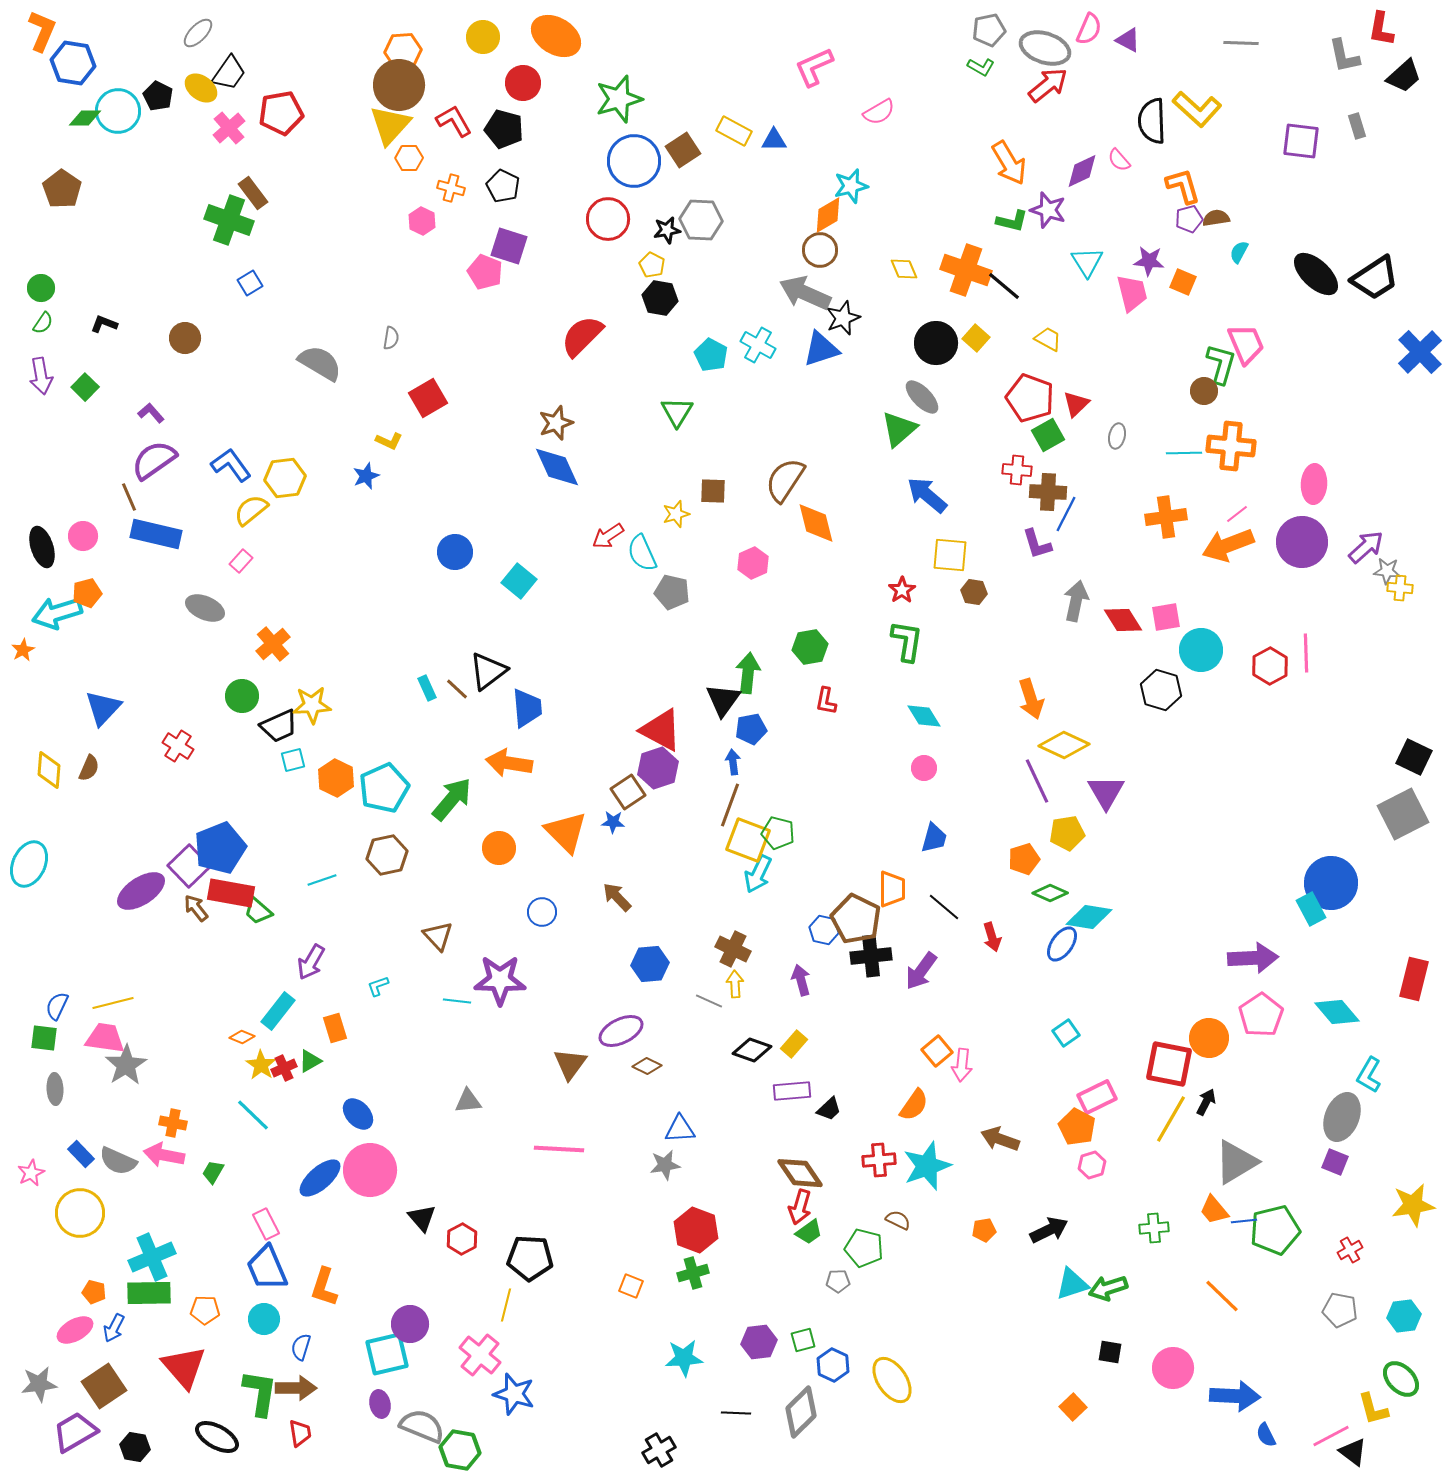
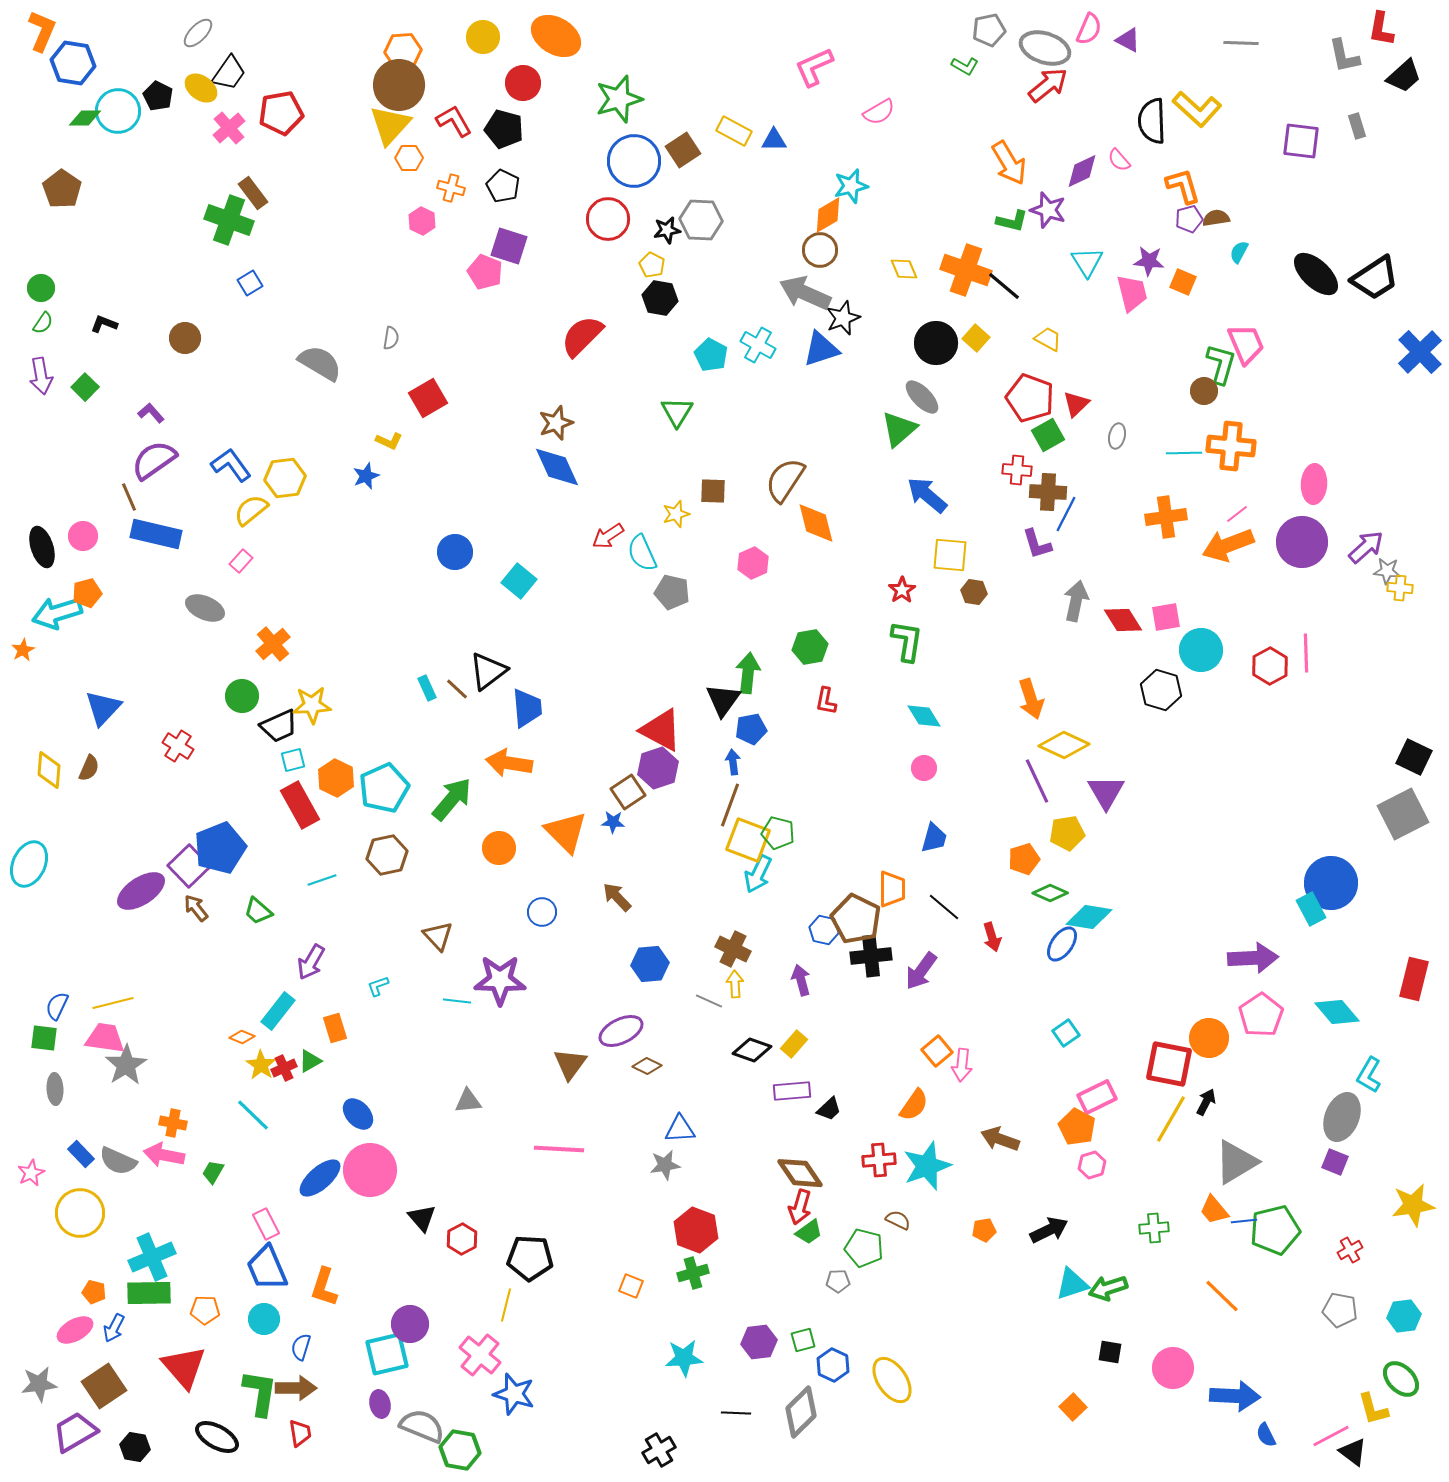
green L-shape at (981, 67): moved 16 px left, 1 px up
red rectangle at (231, 893): moved 69 px right, 88 px up; rotated 51 degrees clockwise
